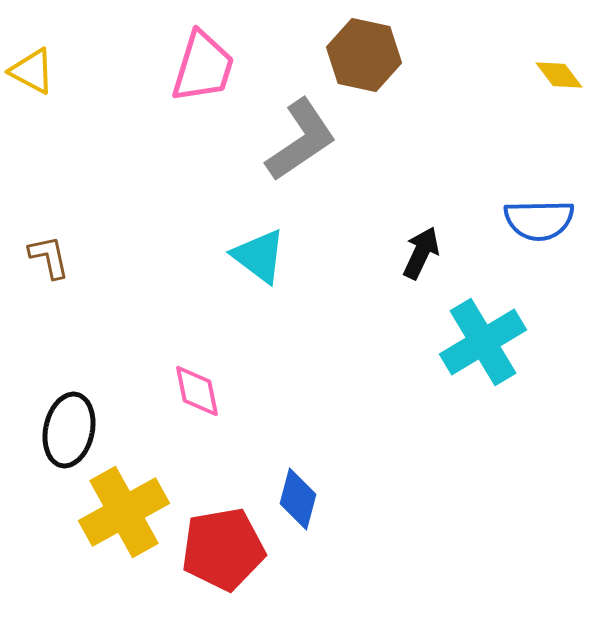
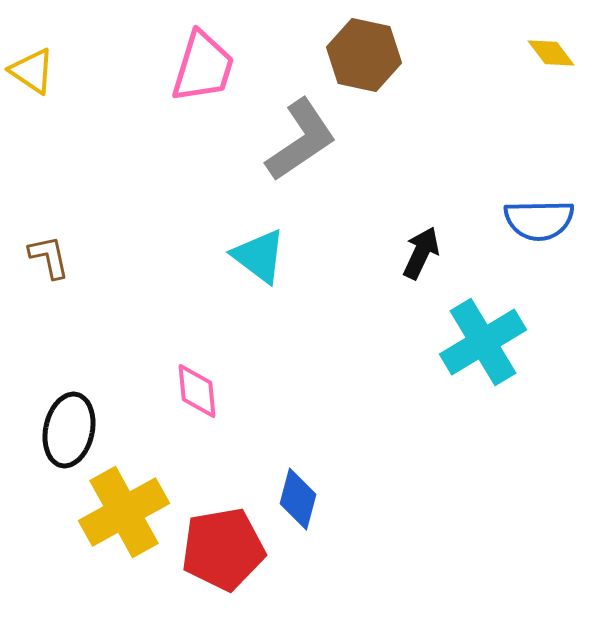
yellow triangle: rotated 6 degrees clockwise
yellow diamond: moved 8 px left, 22 px up
pink diamond: rotated 6 degrees clockwise
